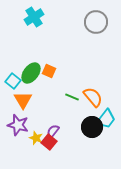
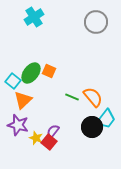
orange triangle: rotated 18 degrees clockwise
